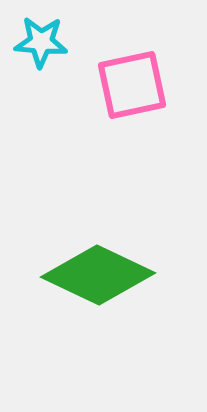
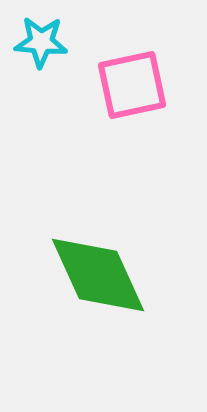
green diamond: rotated 40 degrees clockwise
